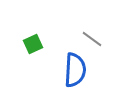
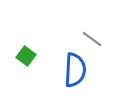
green square: moved 7 px left, 12 px down; rotated 30 degrees counterclockwise
